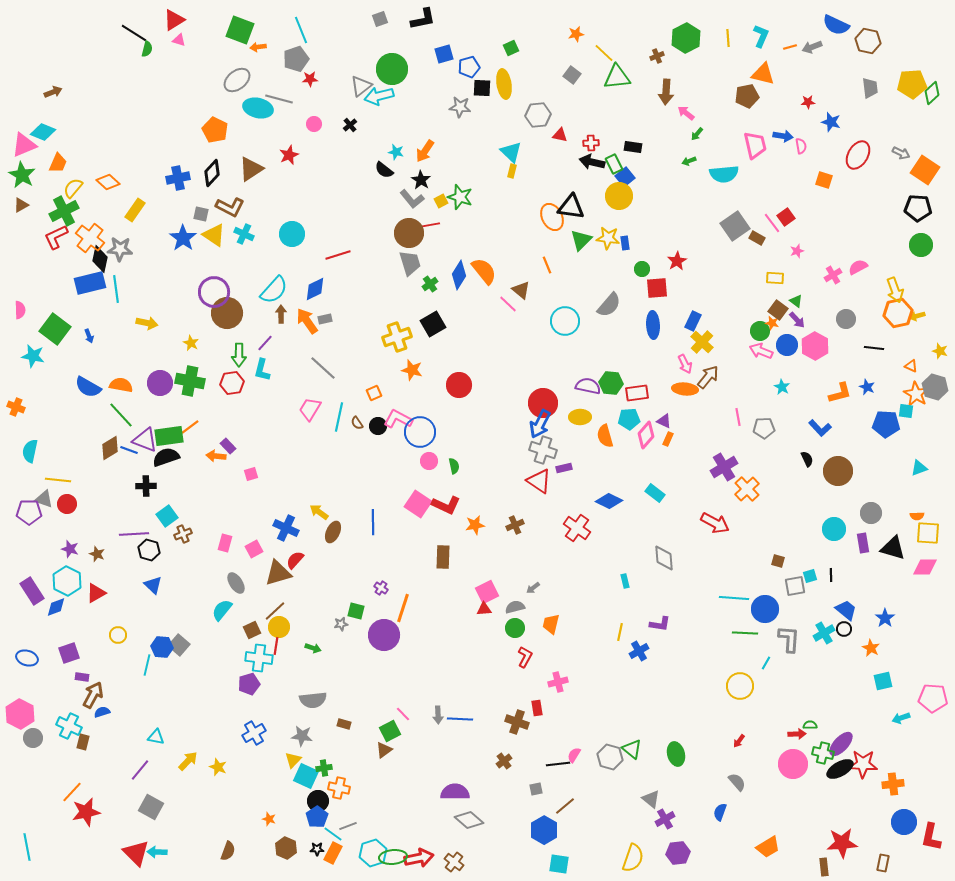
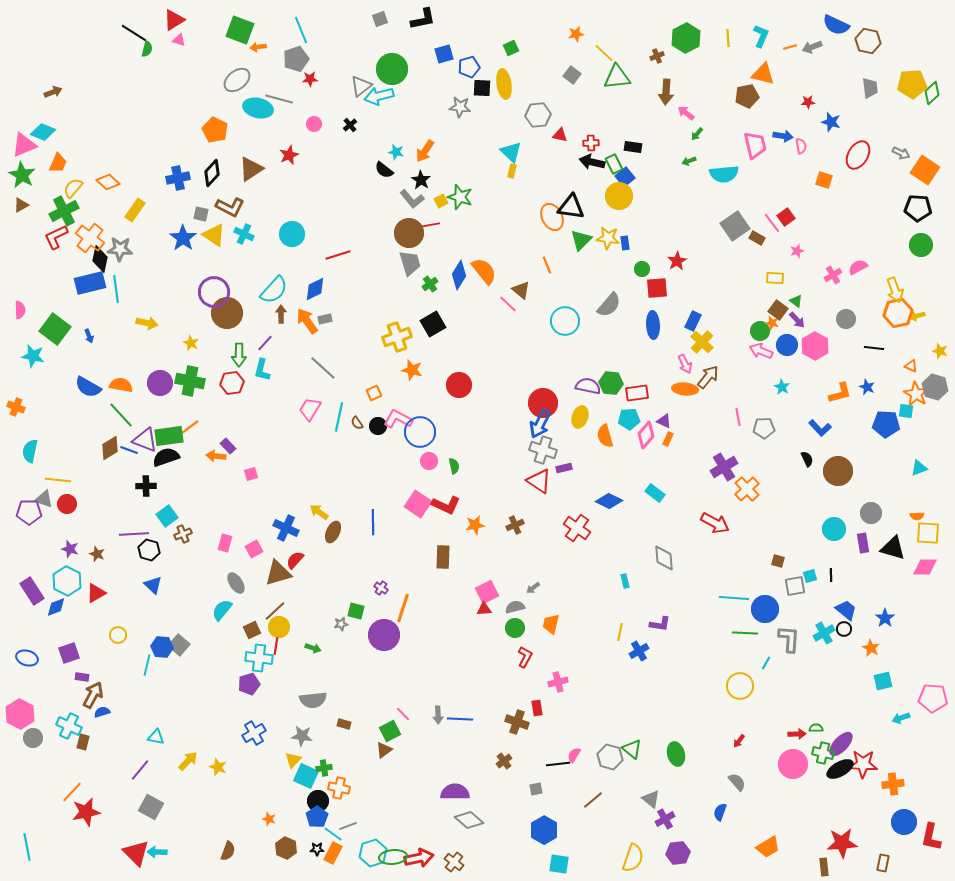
yellow ellipse at (580, 417): rotated 70 degrees counterclockwise
green semicircle at (810, 725): moved 6 px right, 3 px down
brown line at (565, 806): moved 28 px right, 6 px up
